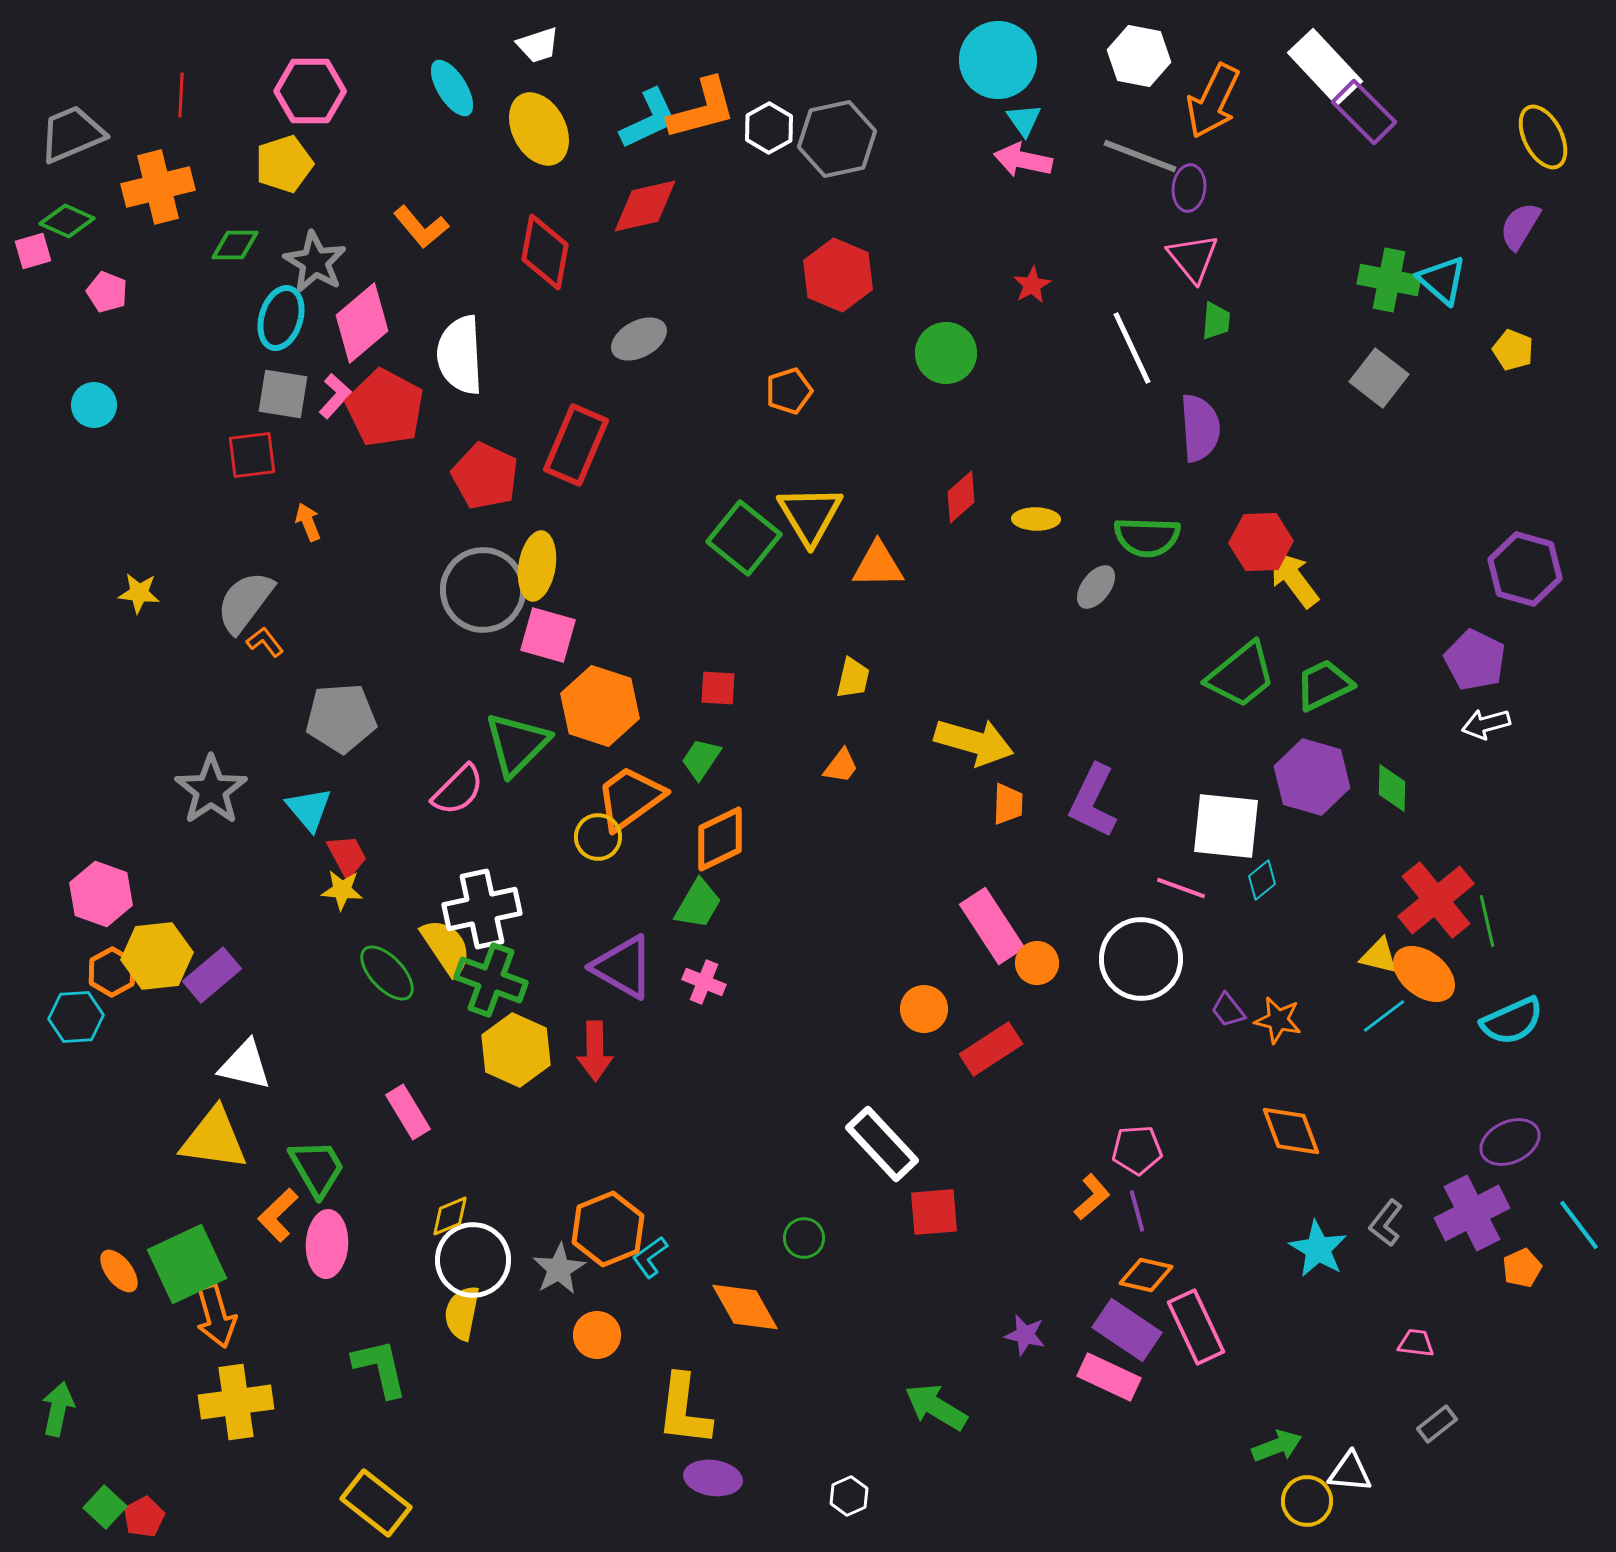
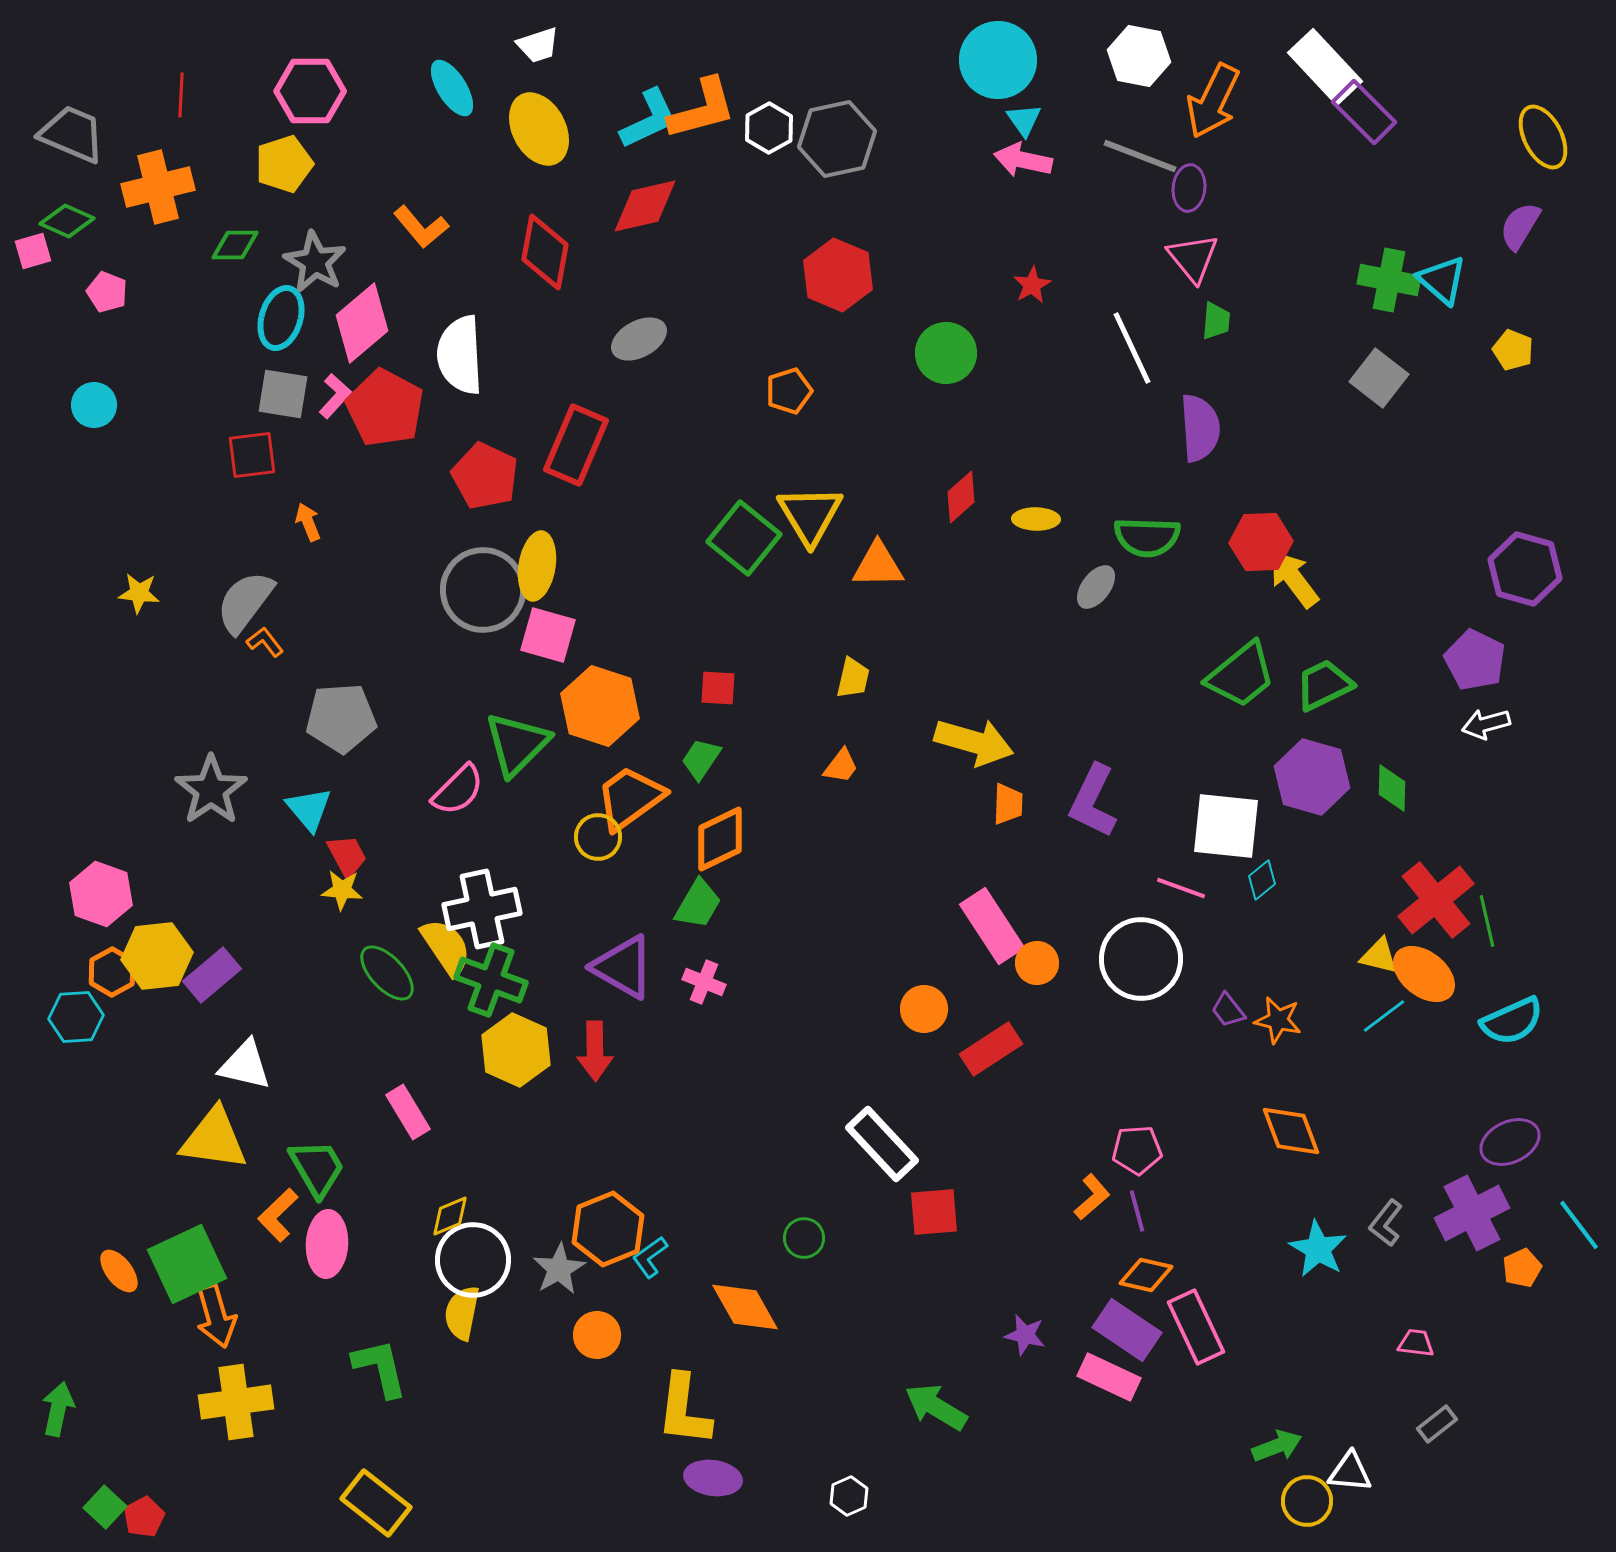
gray trapezoid at (72, 134): rotated 46 degrees clockwise
